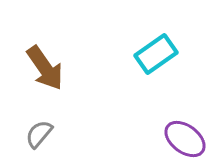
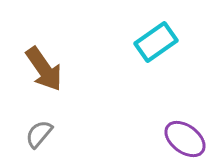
cyan rectangle: moved 12 px up
brown arrow: moved 1 px left, 1 px down
